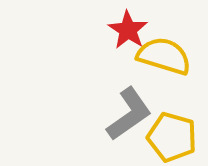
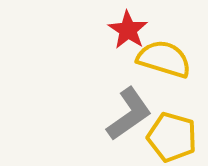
yellow semicircle: moved 3 px down
